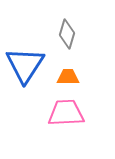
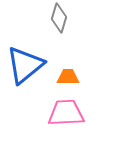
gray diamond: moved 8 px left, 16 px up
blue triangle: rotated 18 degrees clockwise
